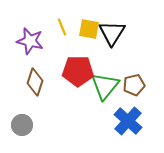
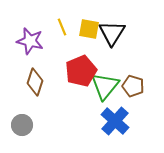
red pentagon: moved 3 px right; rotated 24 degrees counterclockwise
brown pentagon: moved 1 px left, 1 px down; rotated 30 degrees clockwise
blue cross: moved 13 px left
